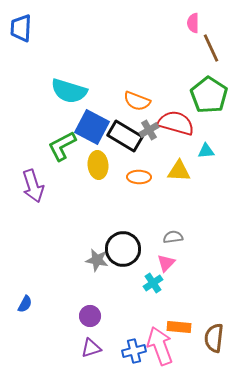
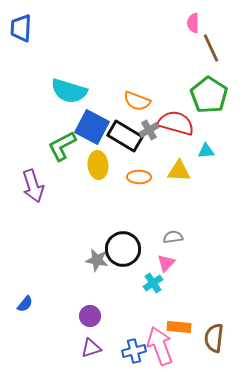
blue semicircle: rotated 12 degrees clockwise
